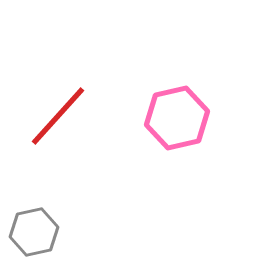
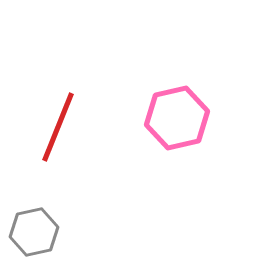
red line: moved 11 px down; rotated 20 degrees counterclockwise
